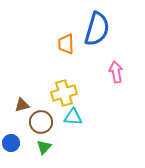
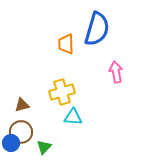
yellow cross: moved 2 px left, 1 px up
brown circle: moved 20 px left, 10 px down
